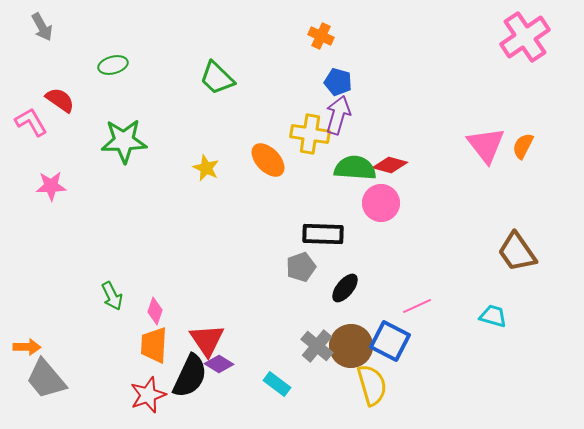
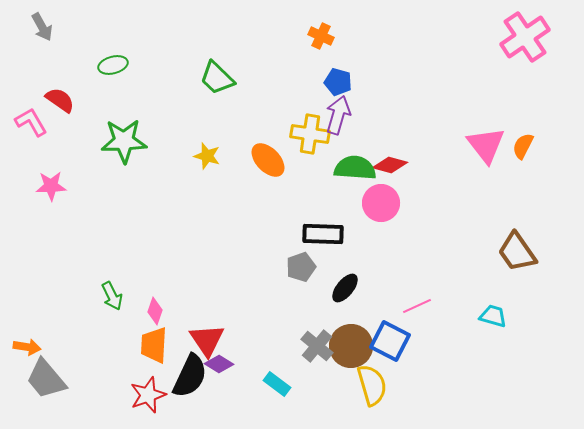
yellow star: moved 1 px right, 12 px up; rotated 8 degrees counterclockwise
orange arrow: rotated 8 degrees clockwise
